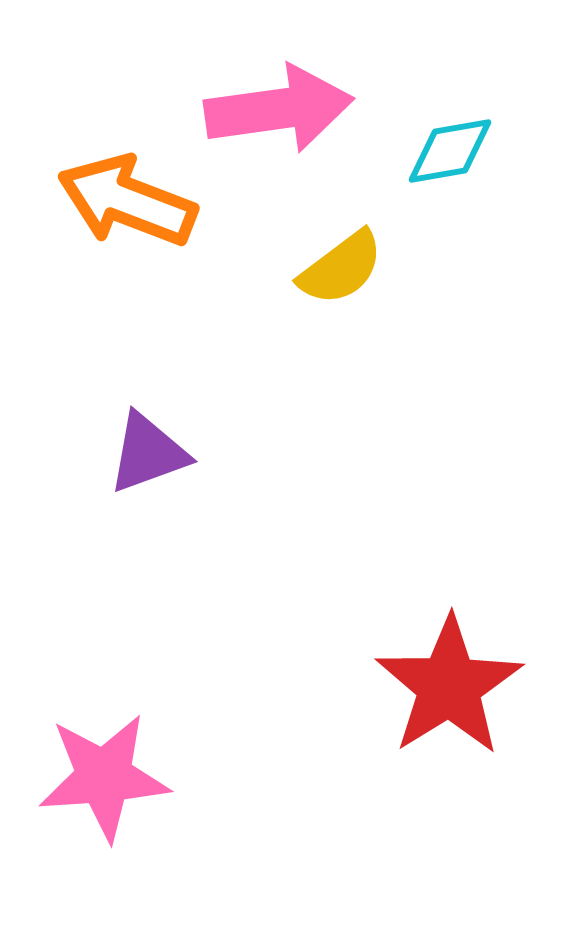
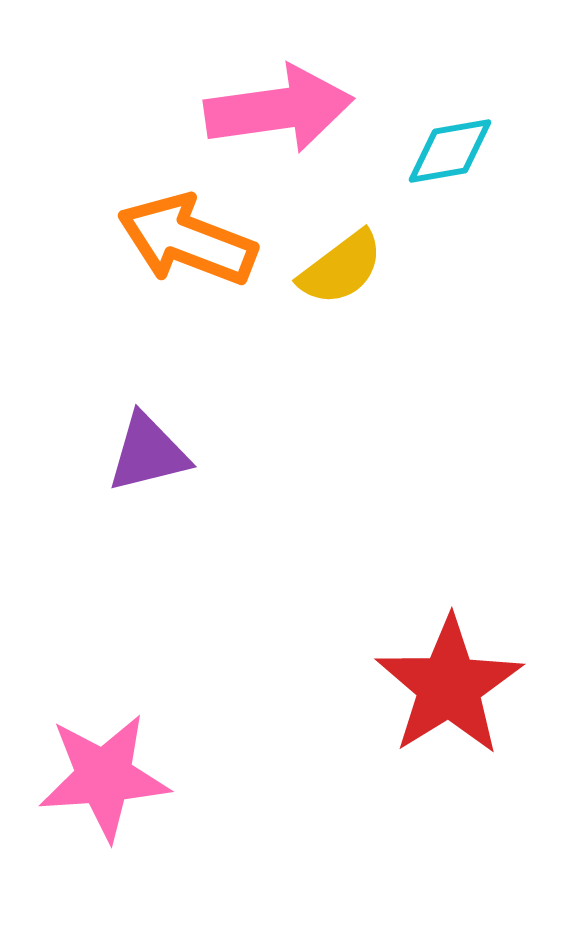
orange arrow: moved 60 px right, 39 px down
purple triangle: rotated 6 degrees clockwise
